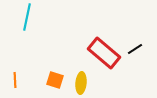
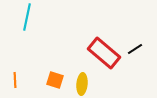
yellow ellipse: moved 1 px right, 1 px down
